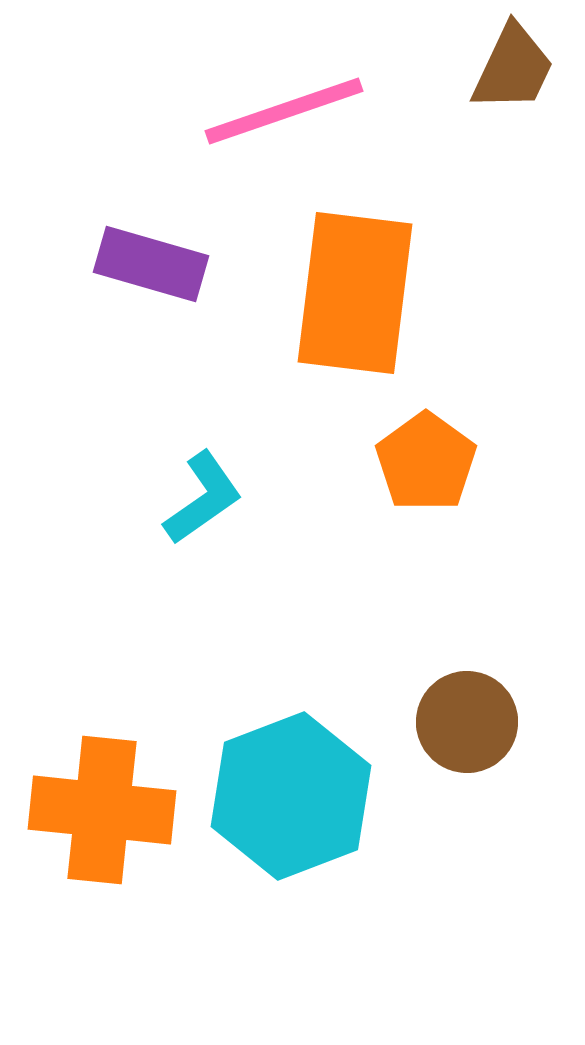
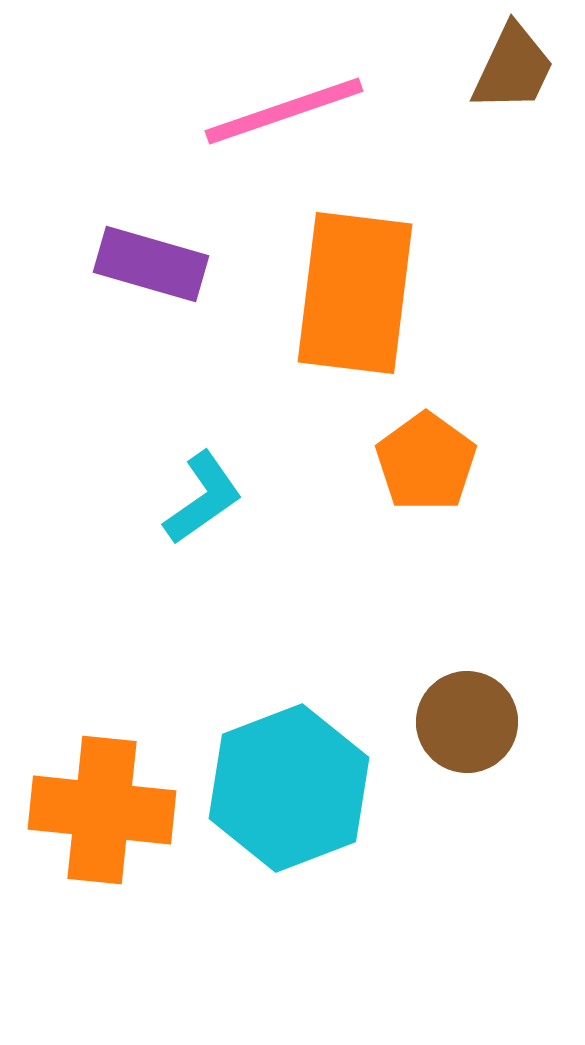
cyan hexagon: moved 2 px left, 8 px up
